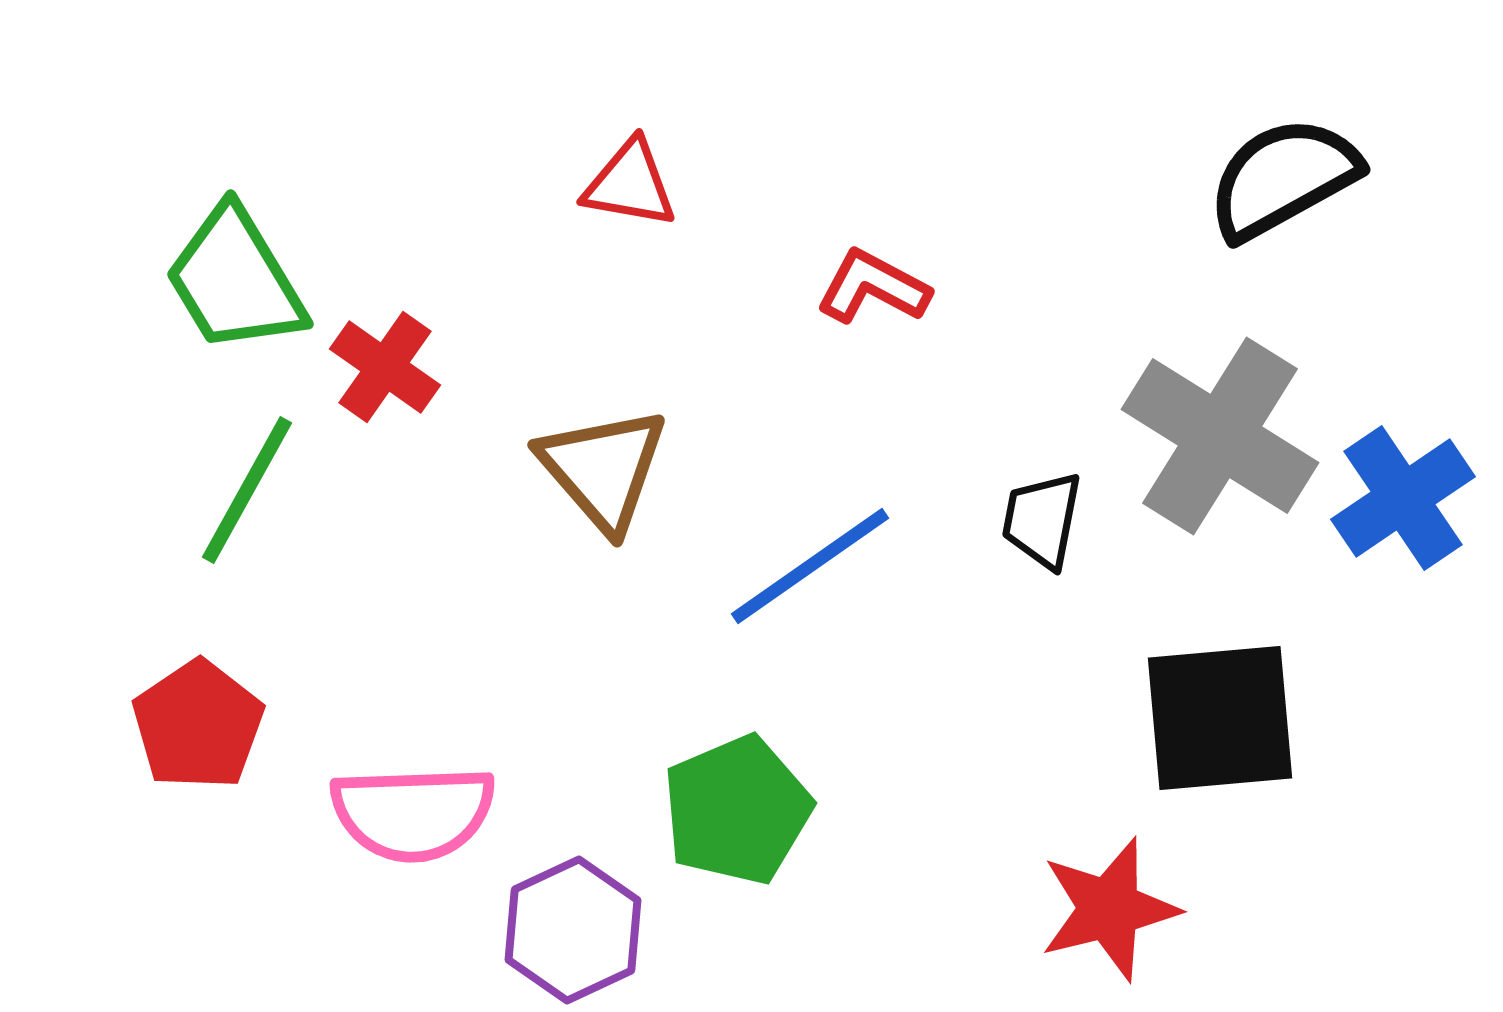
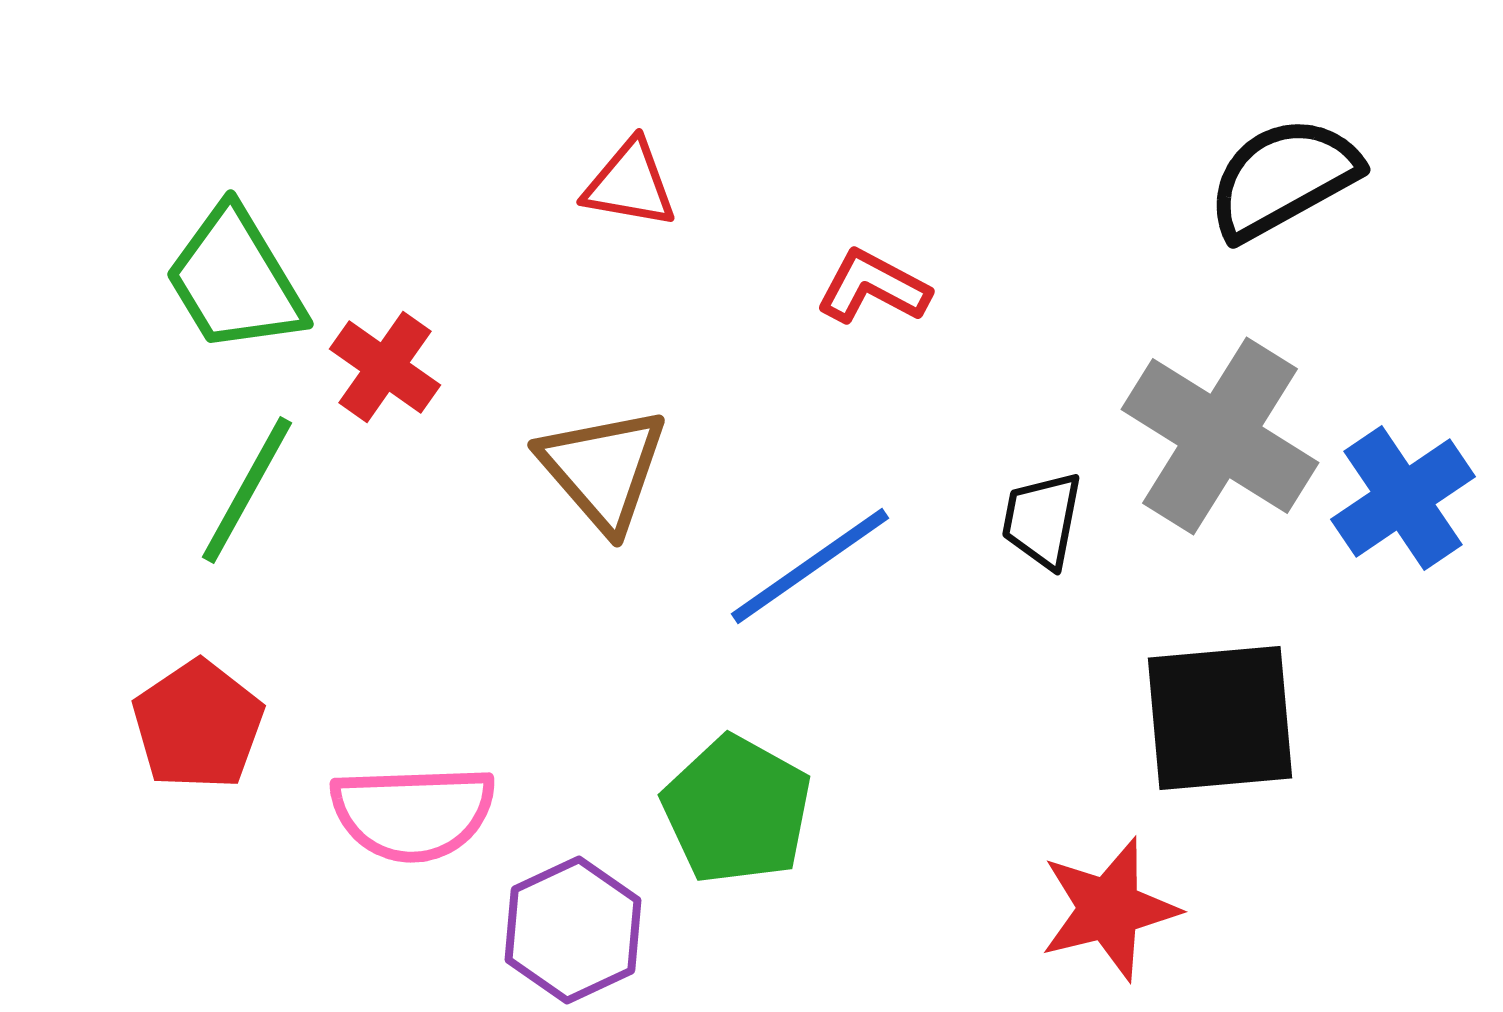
green pentagon: rotated 20 degrees counterclockwise
